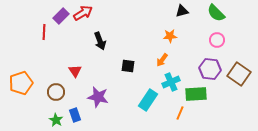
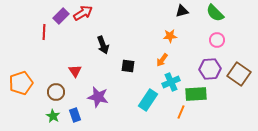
green semicircle: moved 1 px left
black arrow: moved 3 px right, 4 px down
purple hexagon: rotated 10 degrees counterclockwise
orange line: moved 1 px right, 1 px up
green star: moved 3 px left, 4 px up
